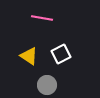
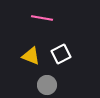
yellow triangle: moved 2 px right; rotated 12 degrees counterclockwise
